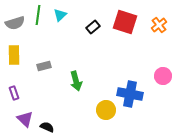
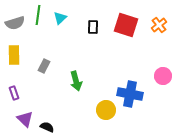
cyan triangle: moved 3 px down
red square: moved 1 px right, 3 px down
black rectangle: rotated 48 degrees counterclockwise
gray rectangle: rotated 48 degrees counterclockwise
